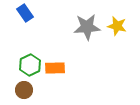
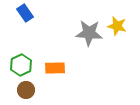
gray star: moved 2 px right, 6 px down; rotated 8 degrees clockwise
green hexagon: moved 9 px left
brown circle: moved 2 px right
